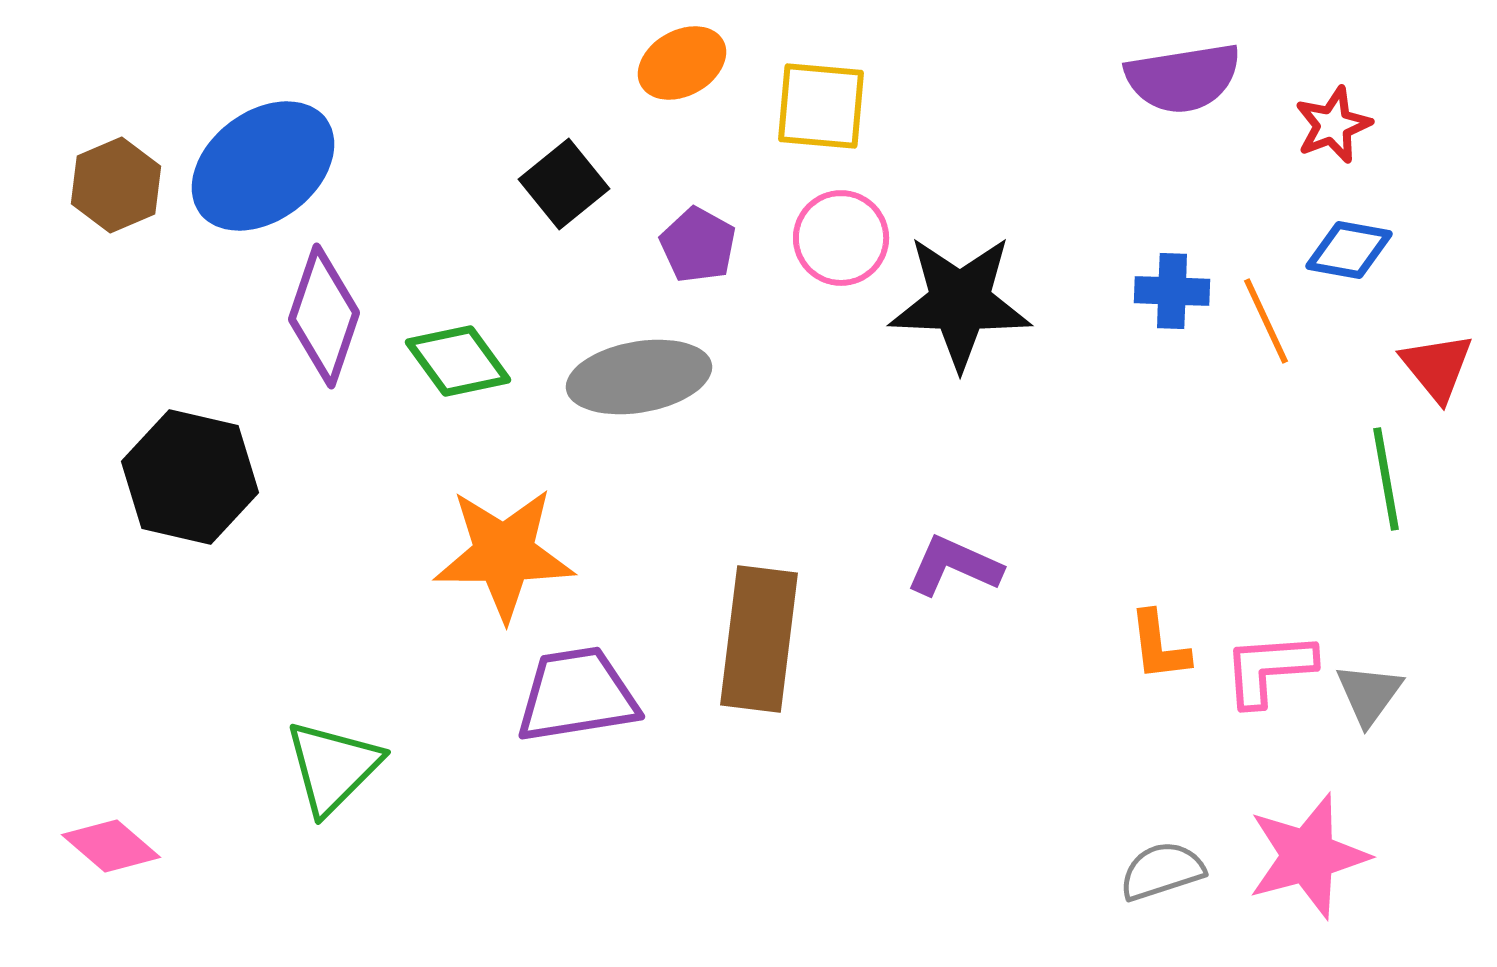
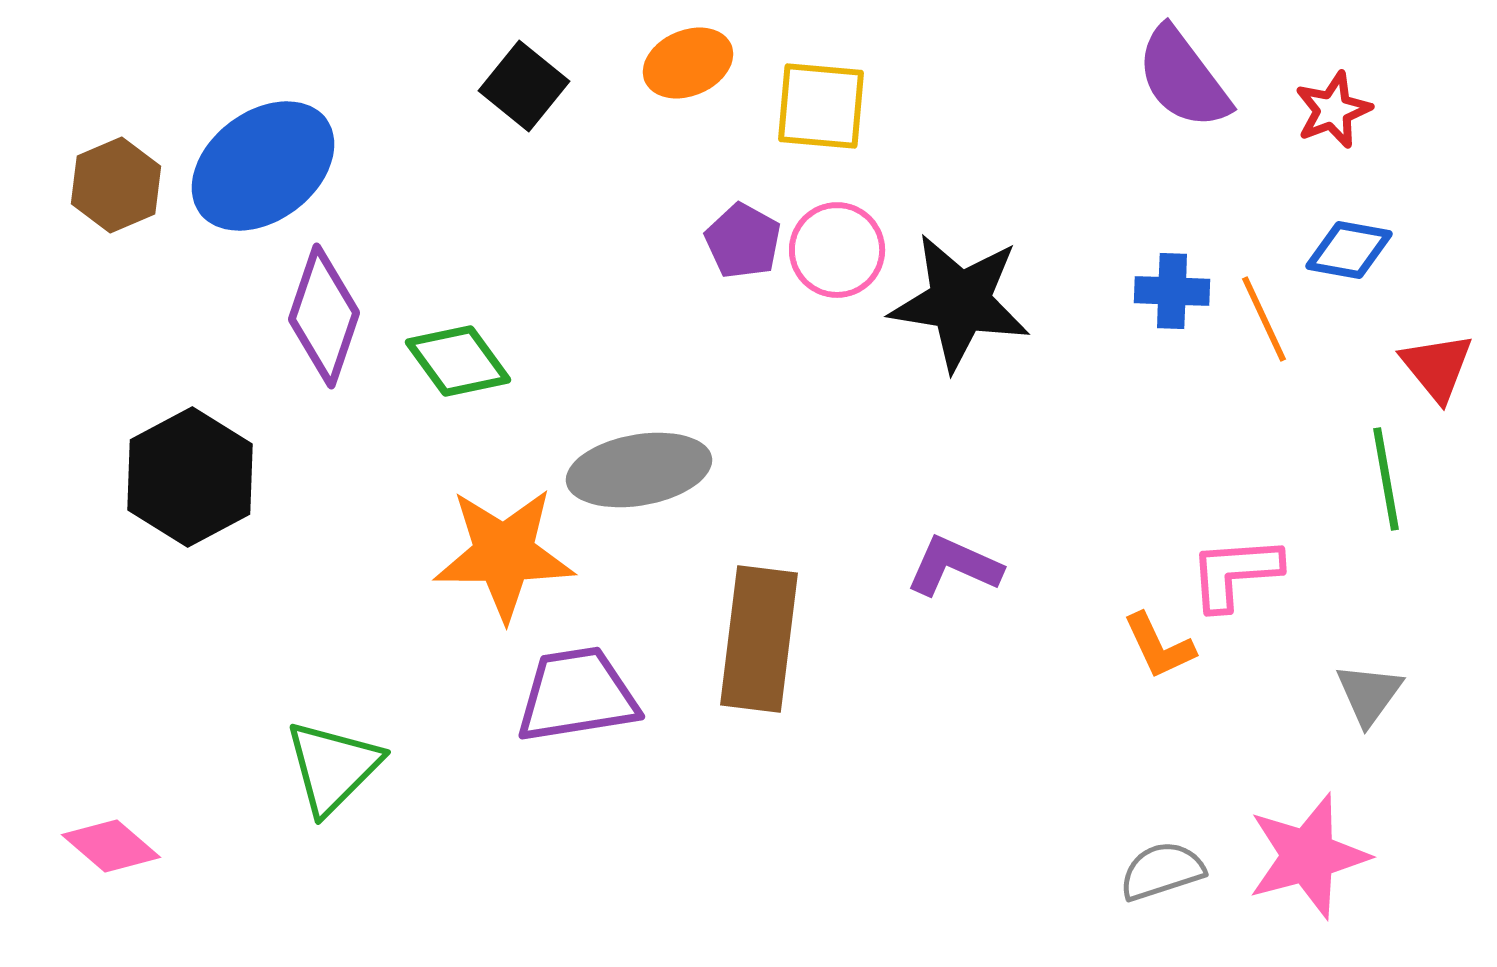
orange ellipse: moved 6 px right; rotated 6 degrees clockwise
purple semicircle: rotated 62 degrees clockwise
red star: moved 15 px up
black square: moved 40 px left, 98 px up; rotated 12 degrees counterclockwise
pink circle: moved 4 px left, 12 px down
purple pentagon: moved 45 px right, 4 px up
black star: rotated 7 degrees clockwise
orange line: moved 2 px left, 2 px up
gray ellipse: moved 93 px down
black hexagon: rotated 19 degrees clockwise
orange L-shape: rotated 18 degrees counterclockwise
pink L-shape: moved 34 px left, 96 px up
